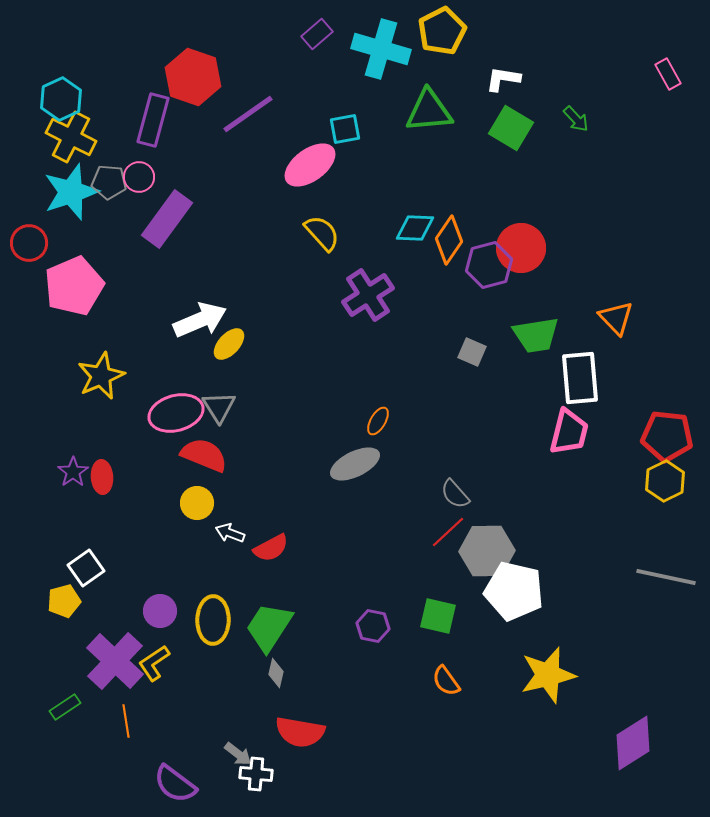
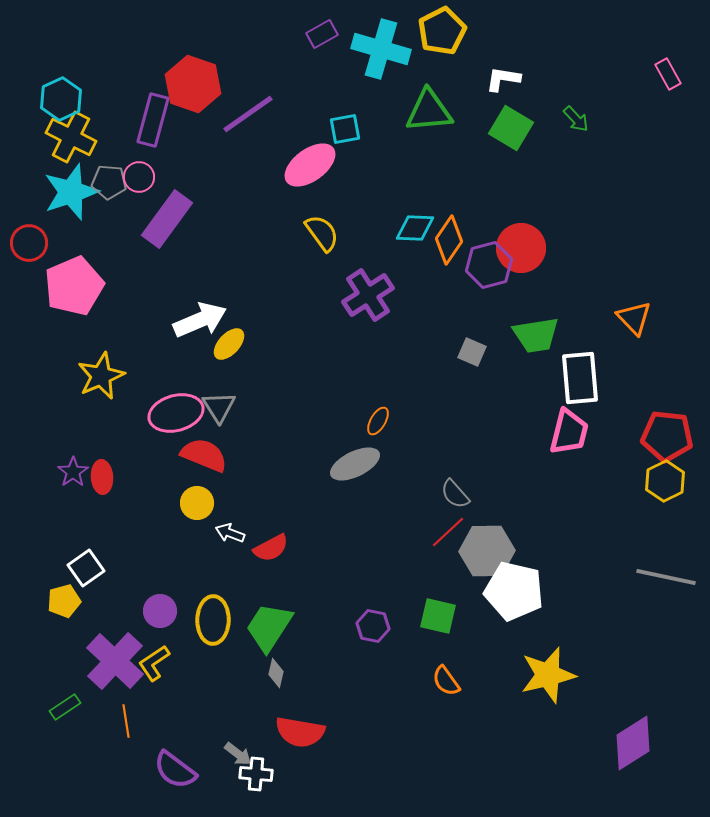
purple rectangle at (317, 34): moved 5 px right; rotated 12 degrees clockwise
red hexagon at (193, 77): moved 7 px down
yellow semicircle at (322, 233): rotated 6 degrees clockwise
orange triangle at (616, 318): moved 18 px right
purple semicircle at (175, 784): moved 14 px up
